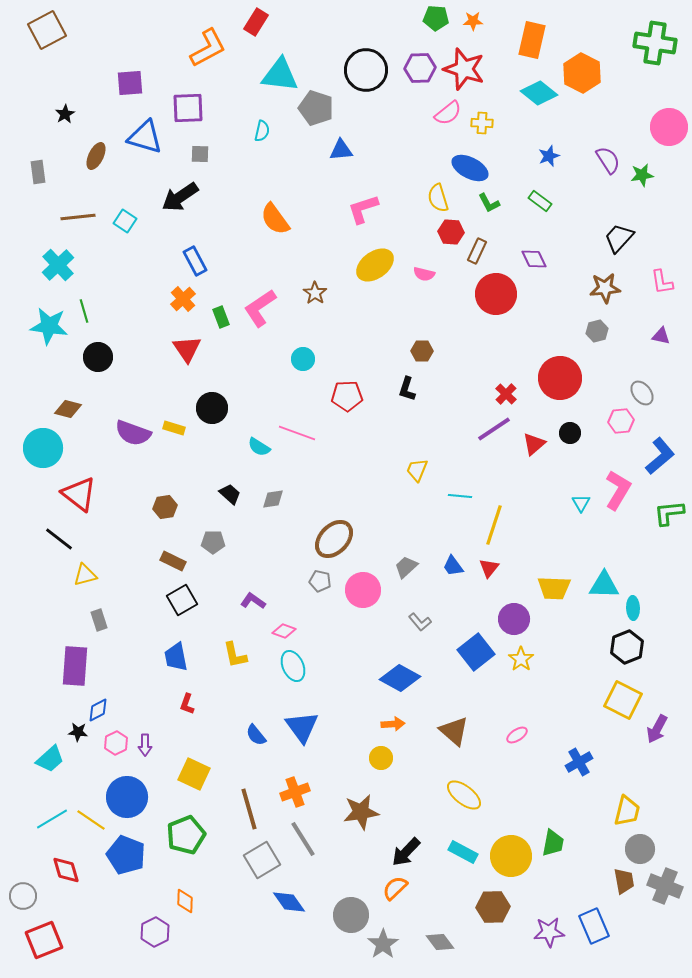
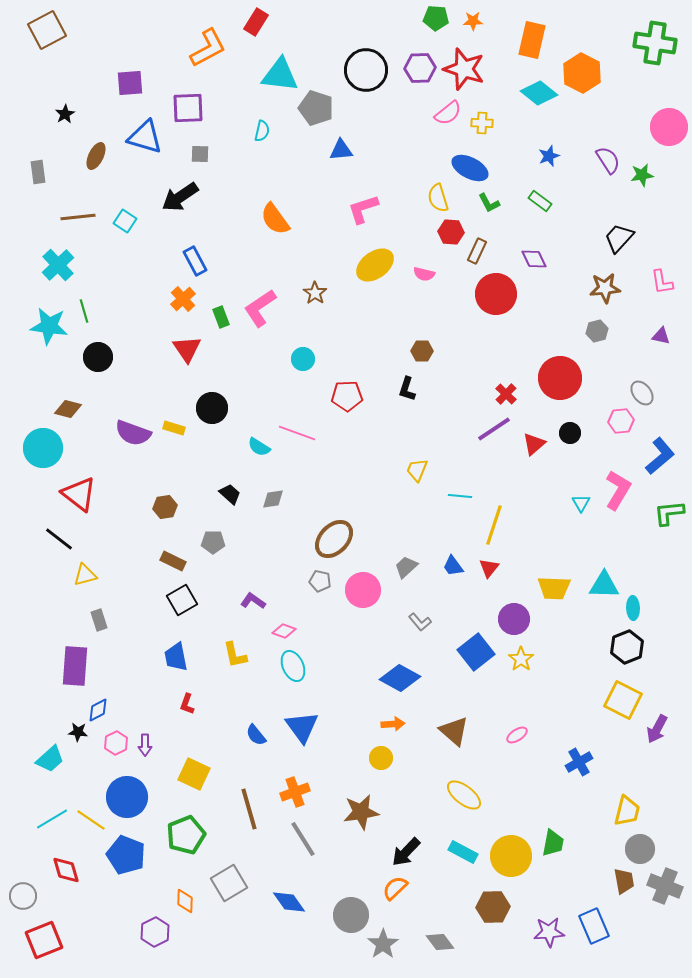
gray square at (262, 860): moved 33 px left, 23 px down
